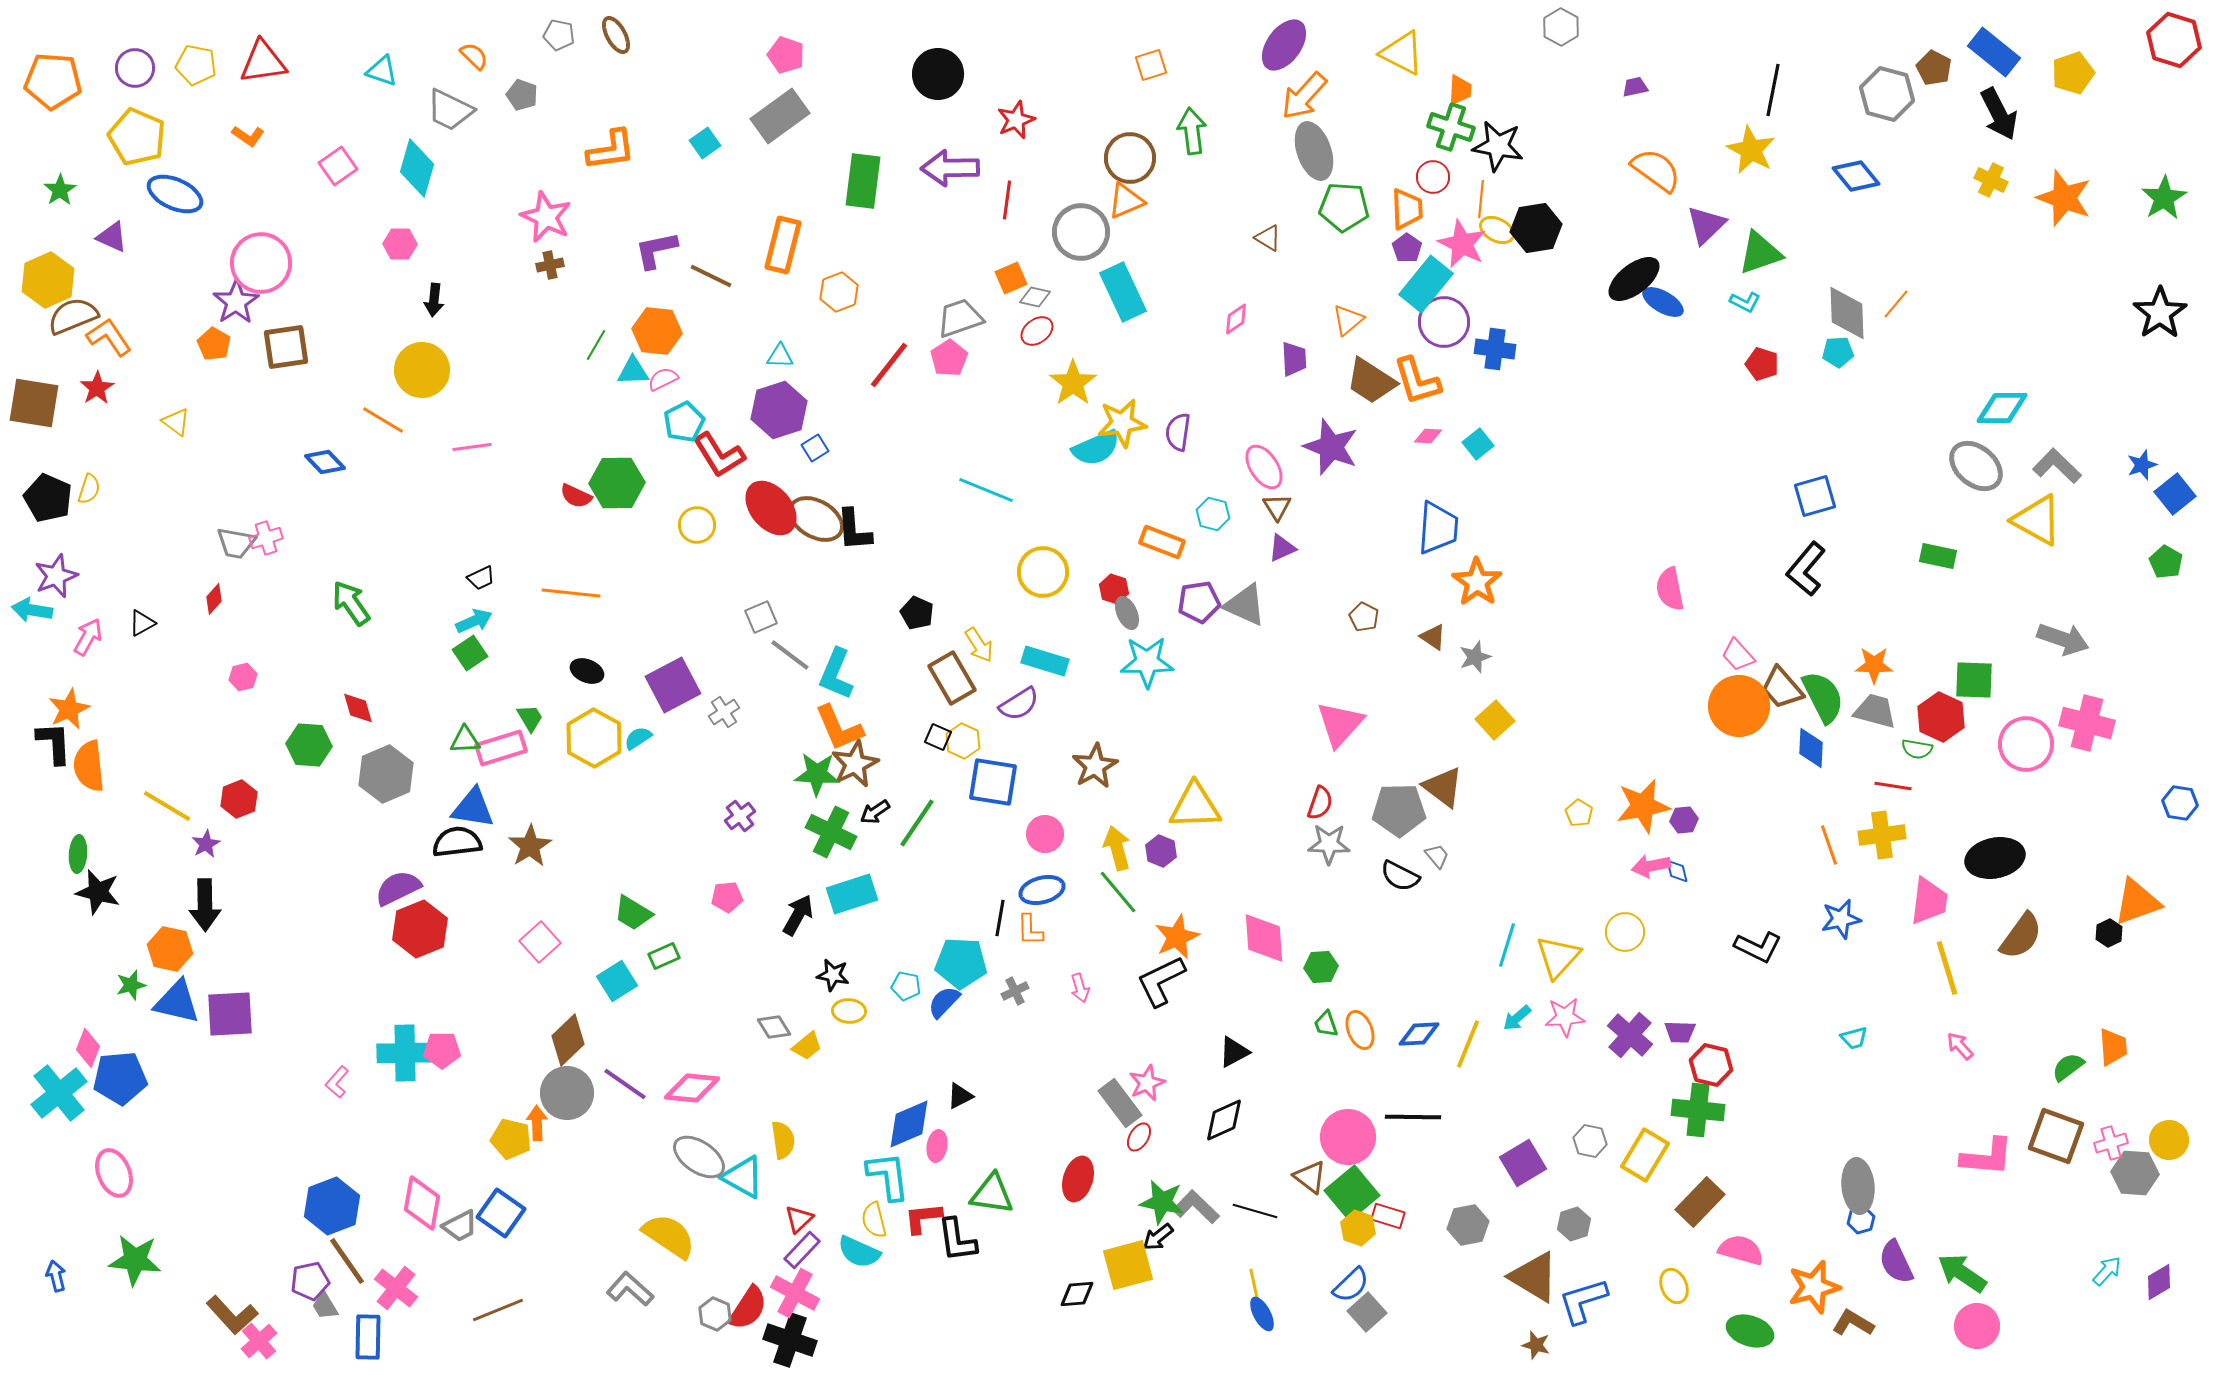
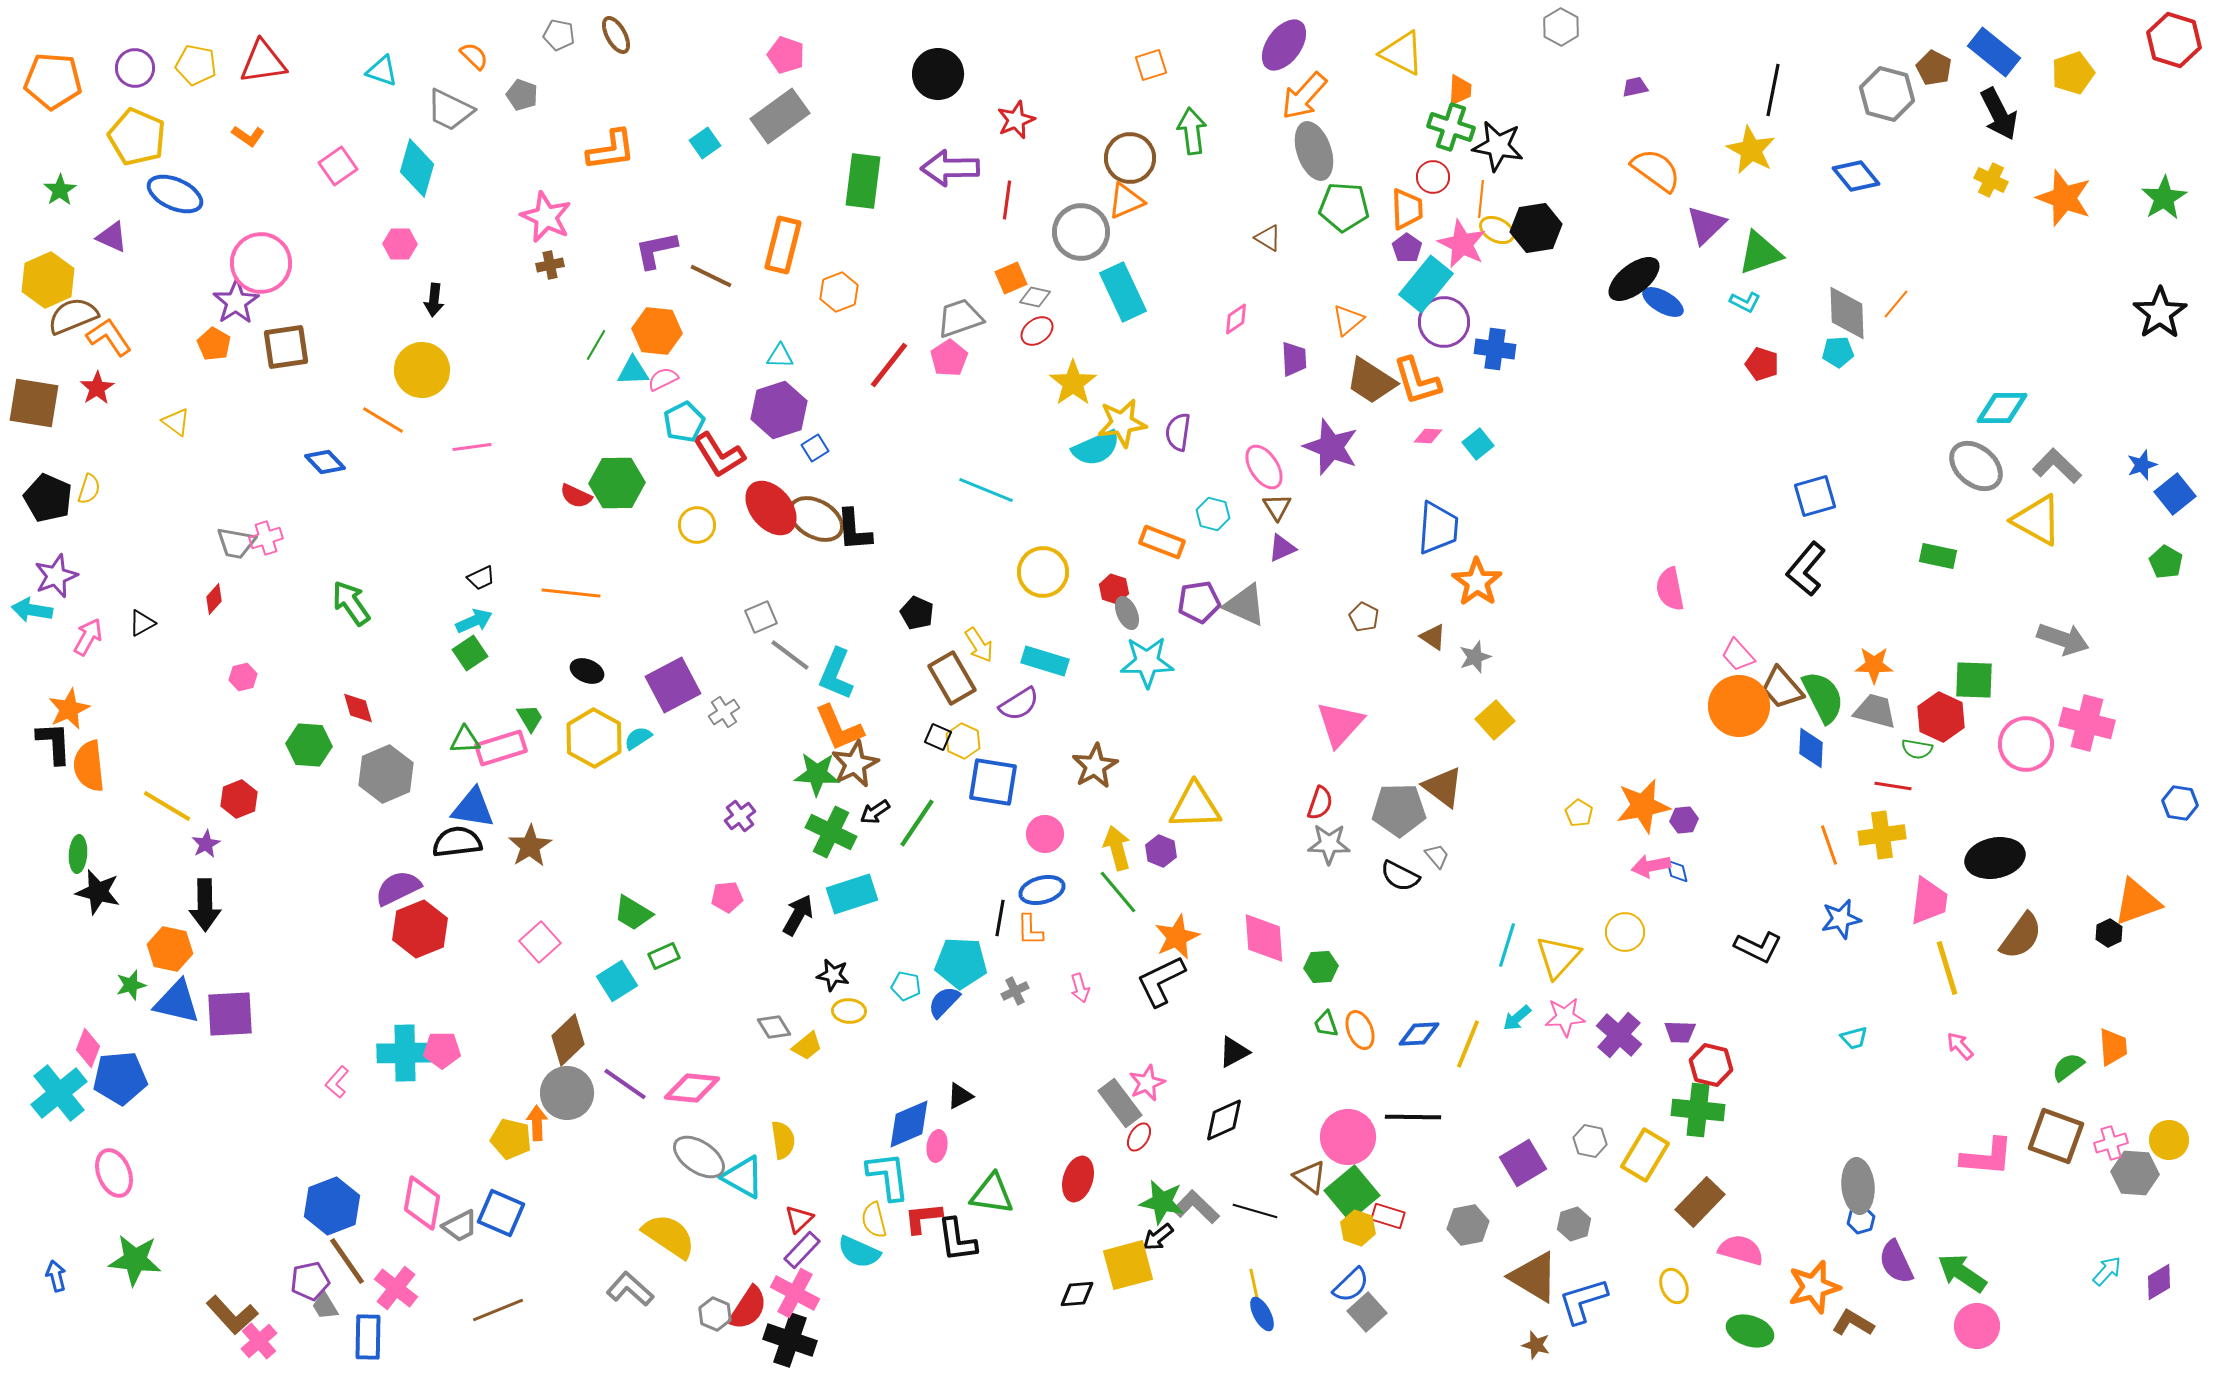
purple cross at (1630, 1035): moved 11 px left
blue square at (501, 1213): rotated 12 degrees counterclockwise
